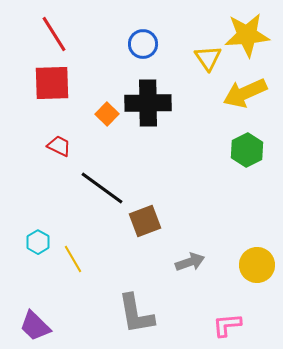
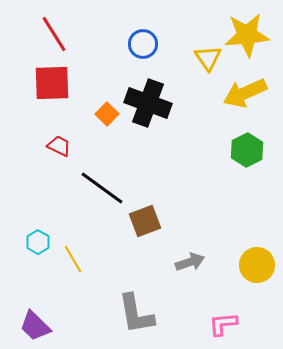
black cross: rotated 21 degrees clockwise
pink L-shape: moved 4 px left, 1 px up
